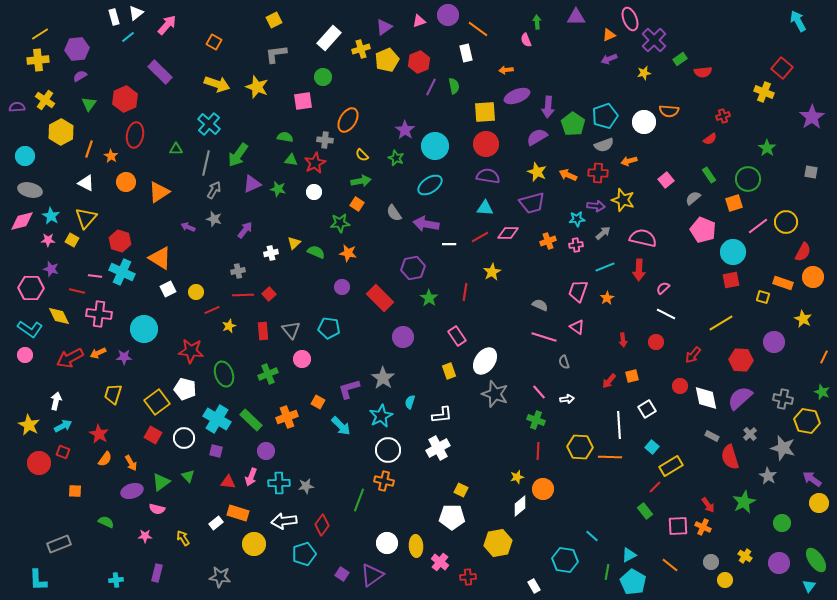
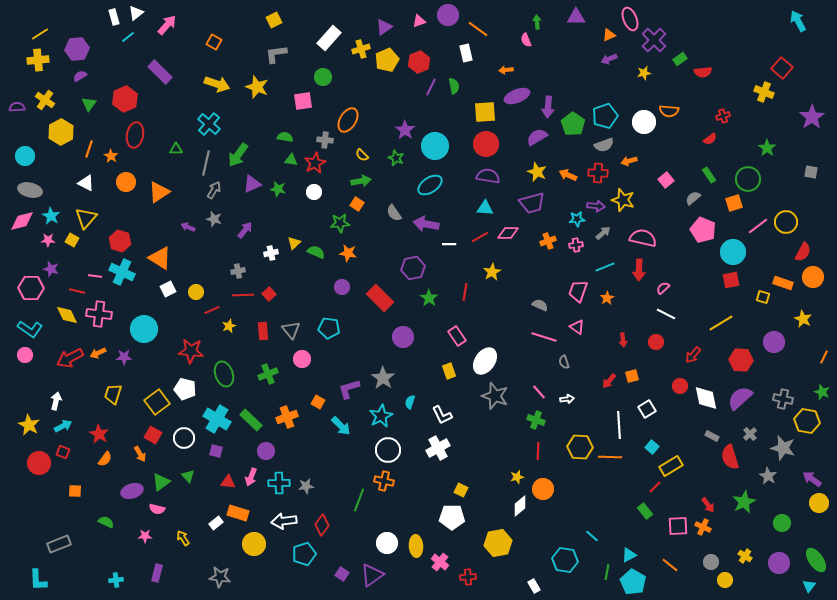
yellow diamond at (59, 316): moved 8 px right, 1 px up
gray star at (495, 394): moved 2 px down
white L-shape at (442, 415): rotated 70 degrees clockwise
orange arrow at (131, 463): moved 9 px right, 9 px up
